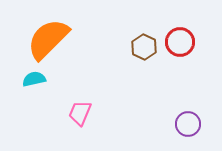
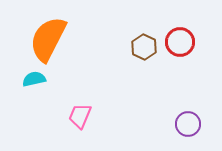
orange semicircle: rotated 18 degrees counterclockwise
pink trapezoid: moved 3 px down
